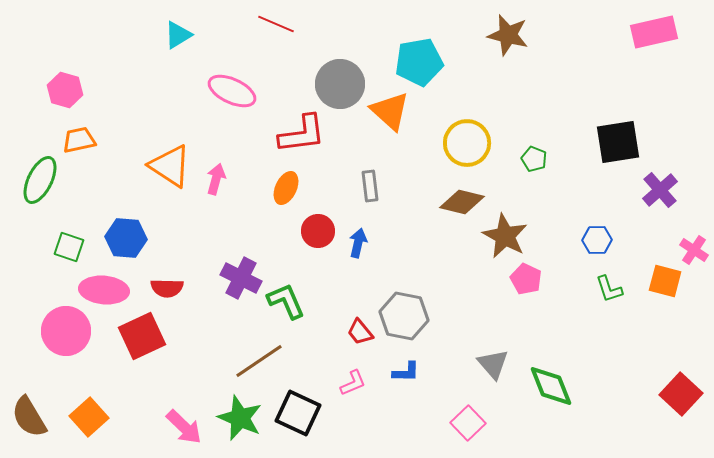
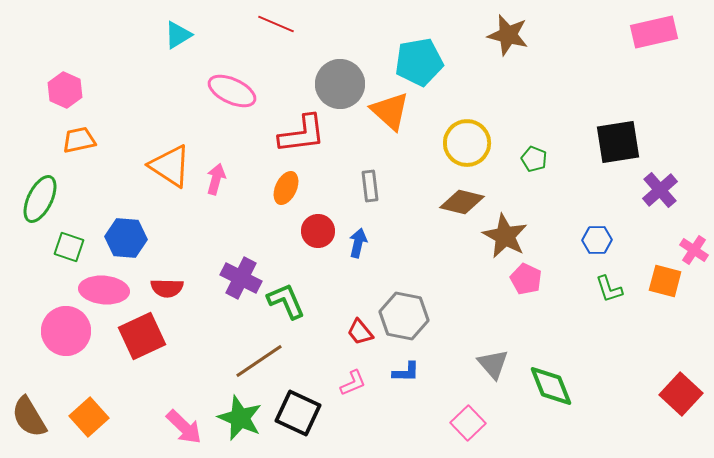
pink hexagon at (65, 90): rotated 8 degrees clockwise
green ellipse at (40, 180): moved 19 px down
